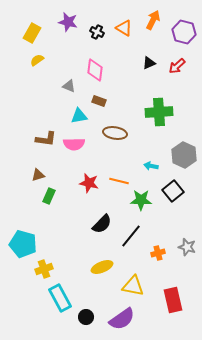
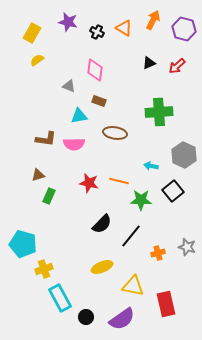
purple hexagon: moved 3 px up
red rectangle: moved 7 px left, 4 px down
